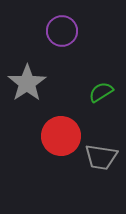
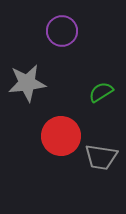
gray star: rotated 27 degrees clockwise
